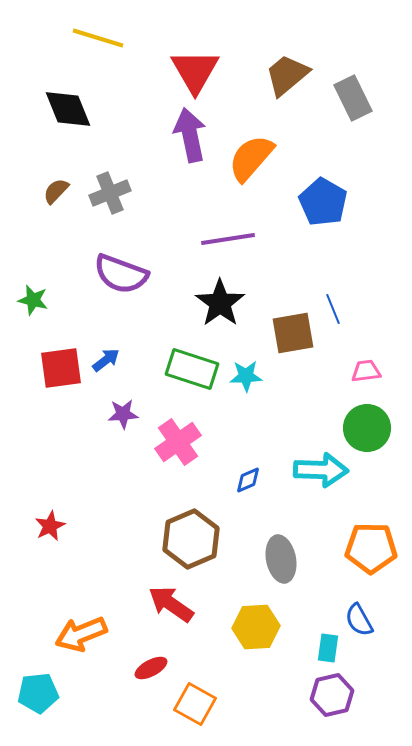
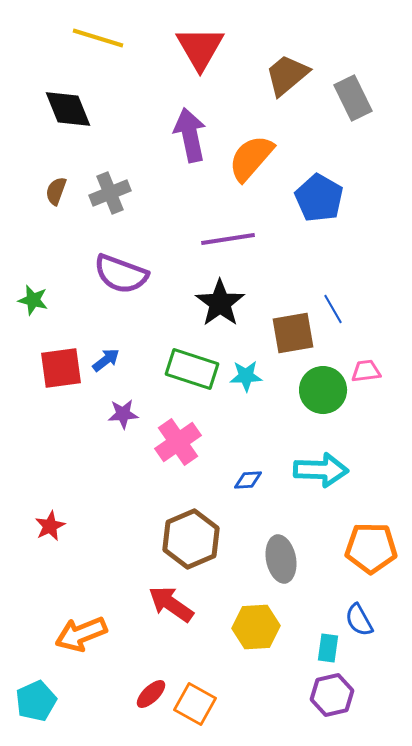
red triangle: moved 5 px right, 23 px up
brown semicircle: rotated 24 degrees counterclockwise
blue pentagon: moved 4 px left, 4 px up
blue line: rotated 8 degrees counterclockwise
green circle: moved 44 px left, 38 px up
blue diamond: rotated 20 degrees clockwise
red ellipse: moved 26 px down; rotated 16 degrees counterclockwise
cyan pentagon: moved 2 px left, 8 px down; rotated 18 degrees counterclockwise
